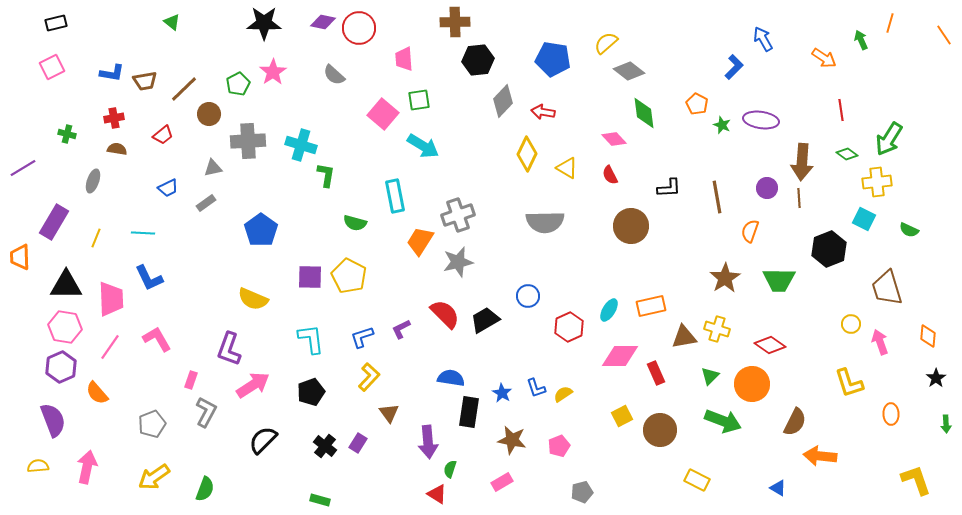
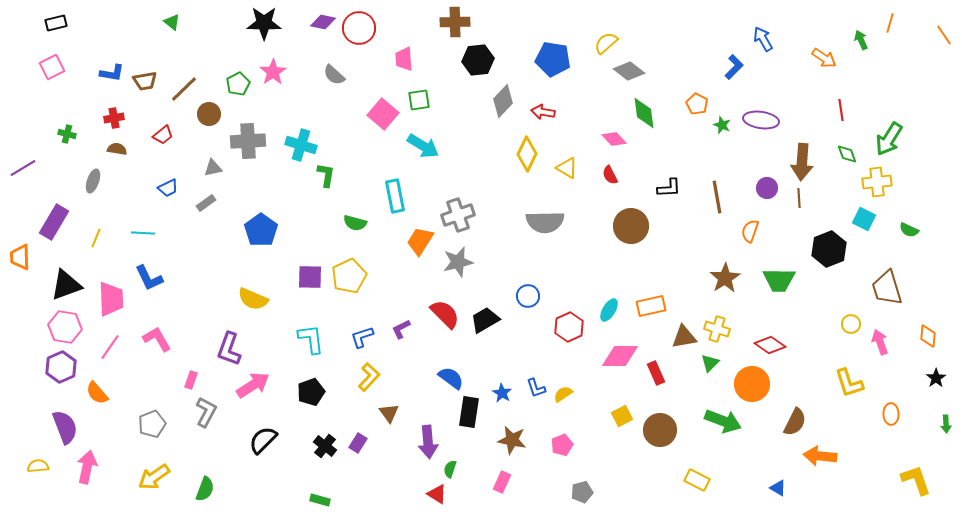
green diamond at (847, 154): rotated 35 degrees clockwise
yellow pentagon at (349, 276): rotated 20 degrees clockwise
black triangle at (66, 285): rotated 20 degrees counterclockwise
green triangle at (710, 376): moved 13 px up
blue semicircle at (451, 378): rotated 28 degrees clockwise
purple semicircle at (53, 420): moved 12 px right, 7 px down
pink pentagon at (559, 446): moved 3 px right, 1 px up
pink rectangle at (502, 482): rotated 35 degrees counterclockwise
